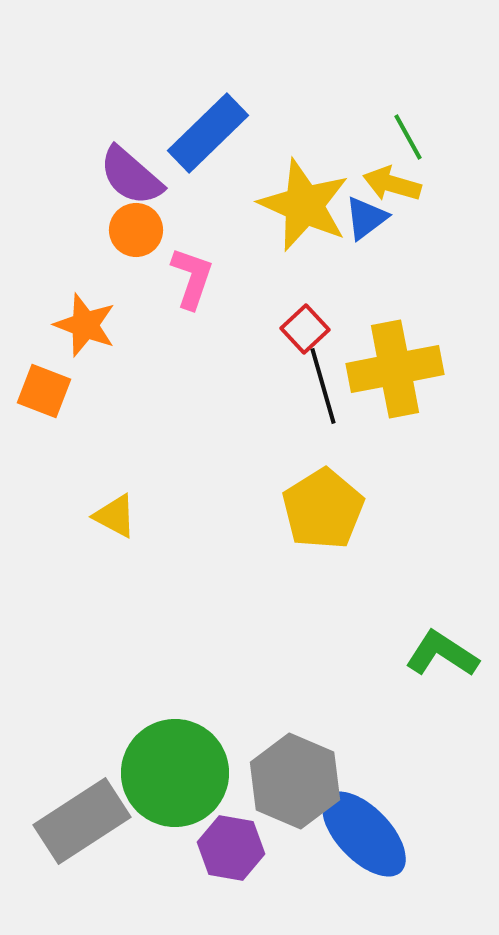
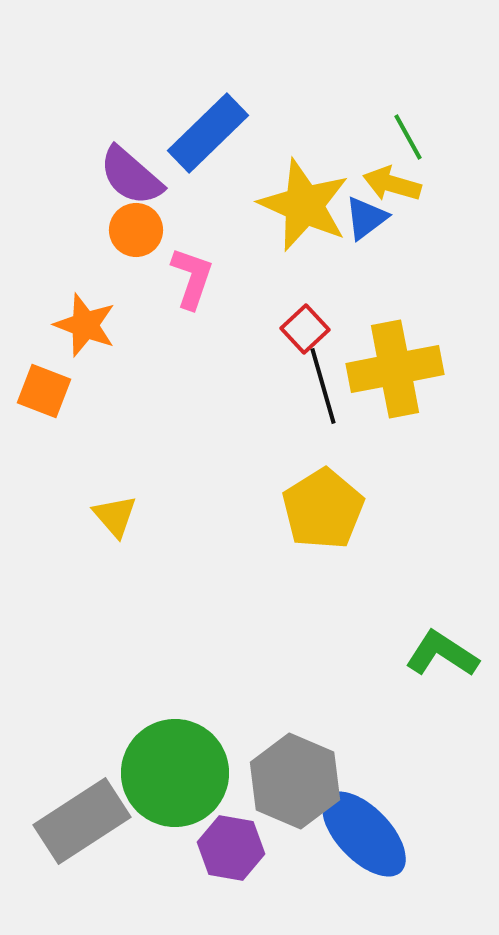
yellow triangle: rotated 21 degrees clockwise
